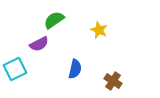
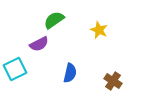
blue semicircle: moved 5 px left, 4 px down
